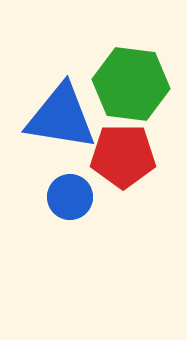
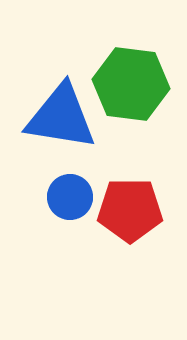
red pentagon: moved 7 px right, 54 px down
